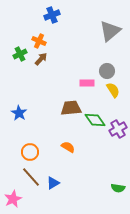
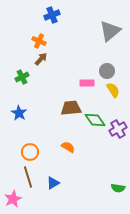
green cross: moved 2 px right, 23 px down
brown line: moved 3 px left; rotated 25 degrees clockwise
